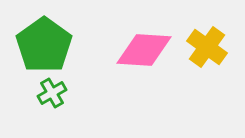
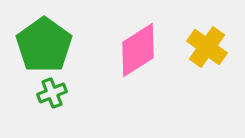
pink diamond: moved 6 px left; rotated 36 degrees counterclockwise
green cross: rotated 8 degrees clockwise
